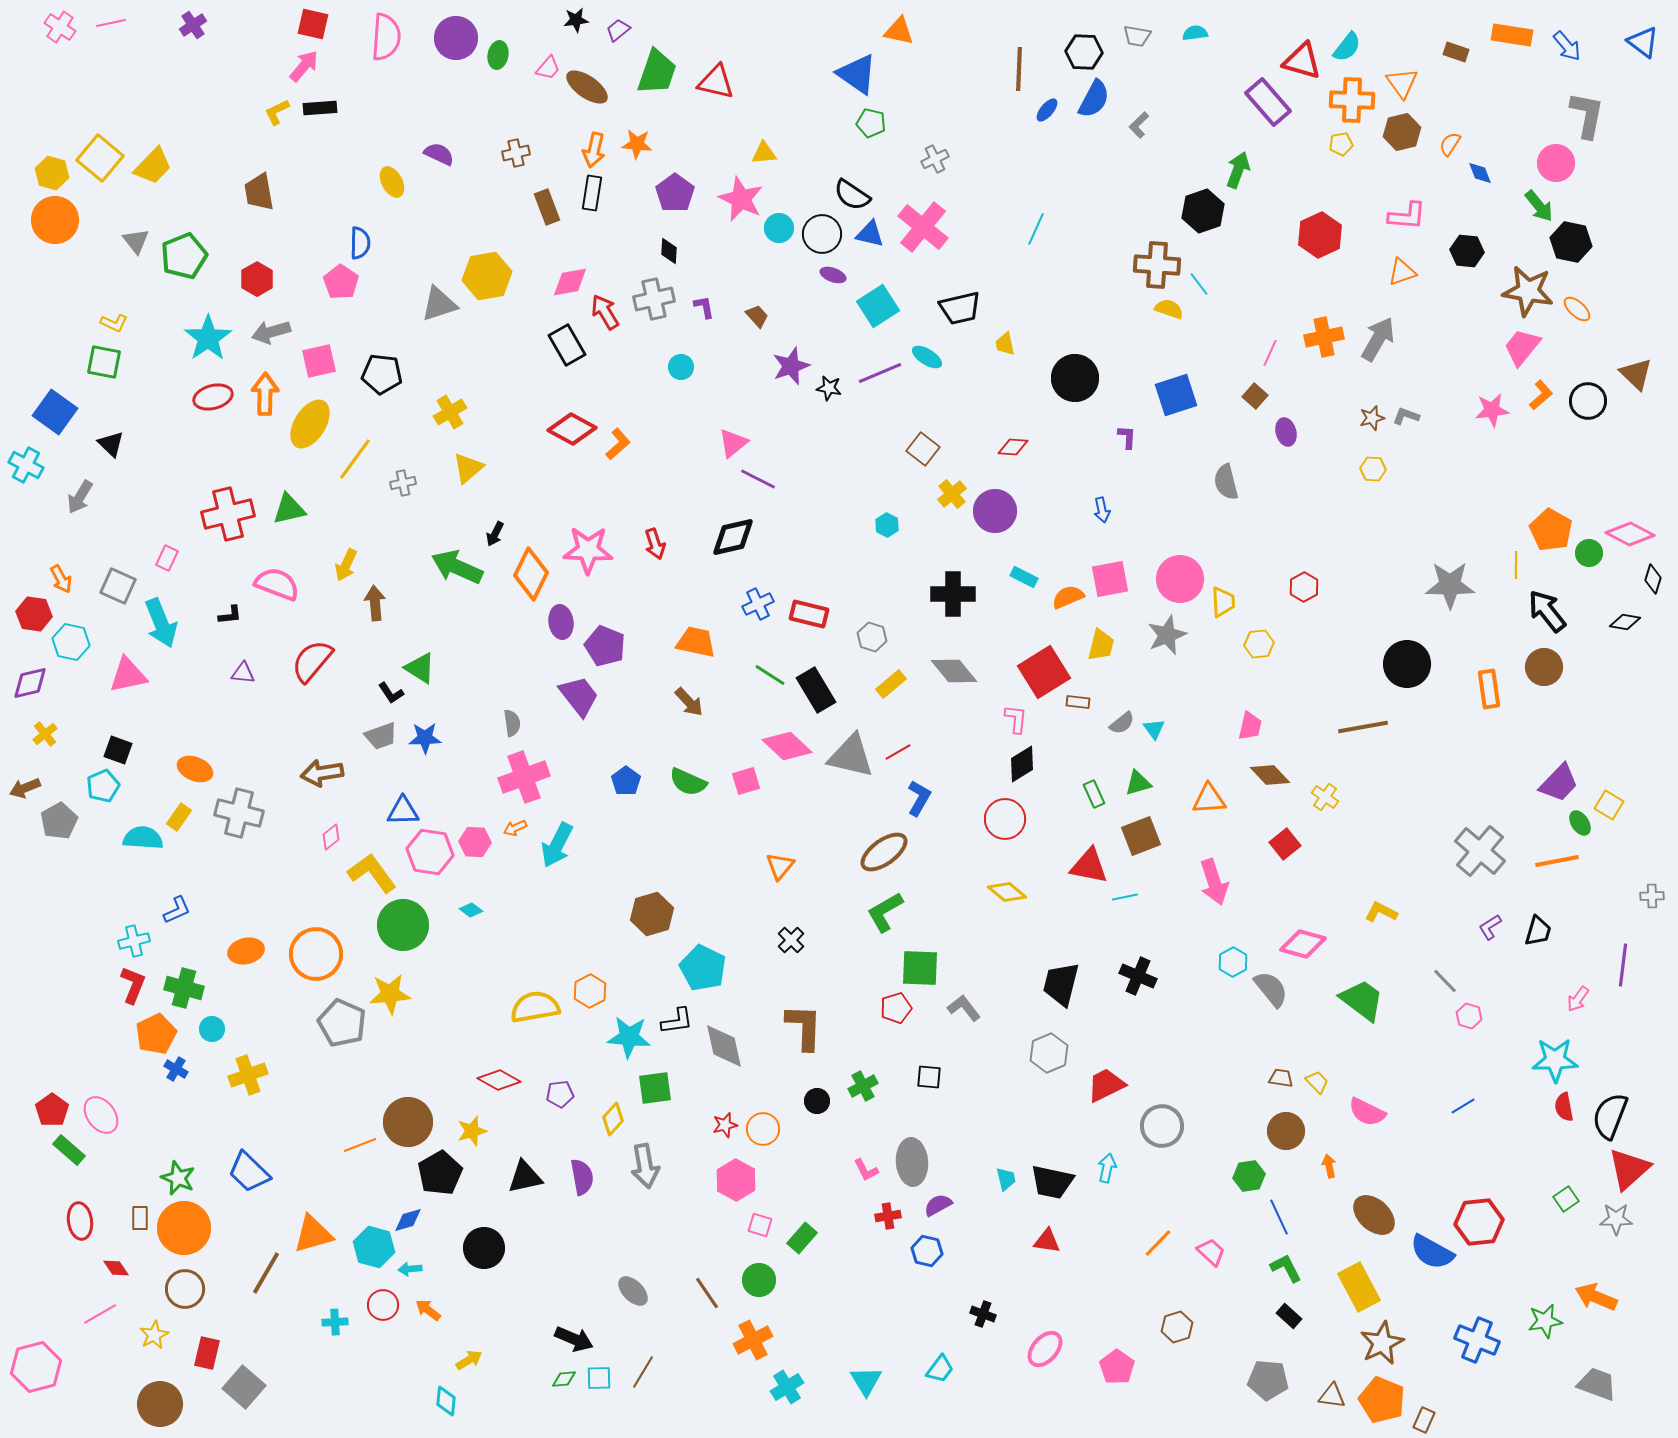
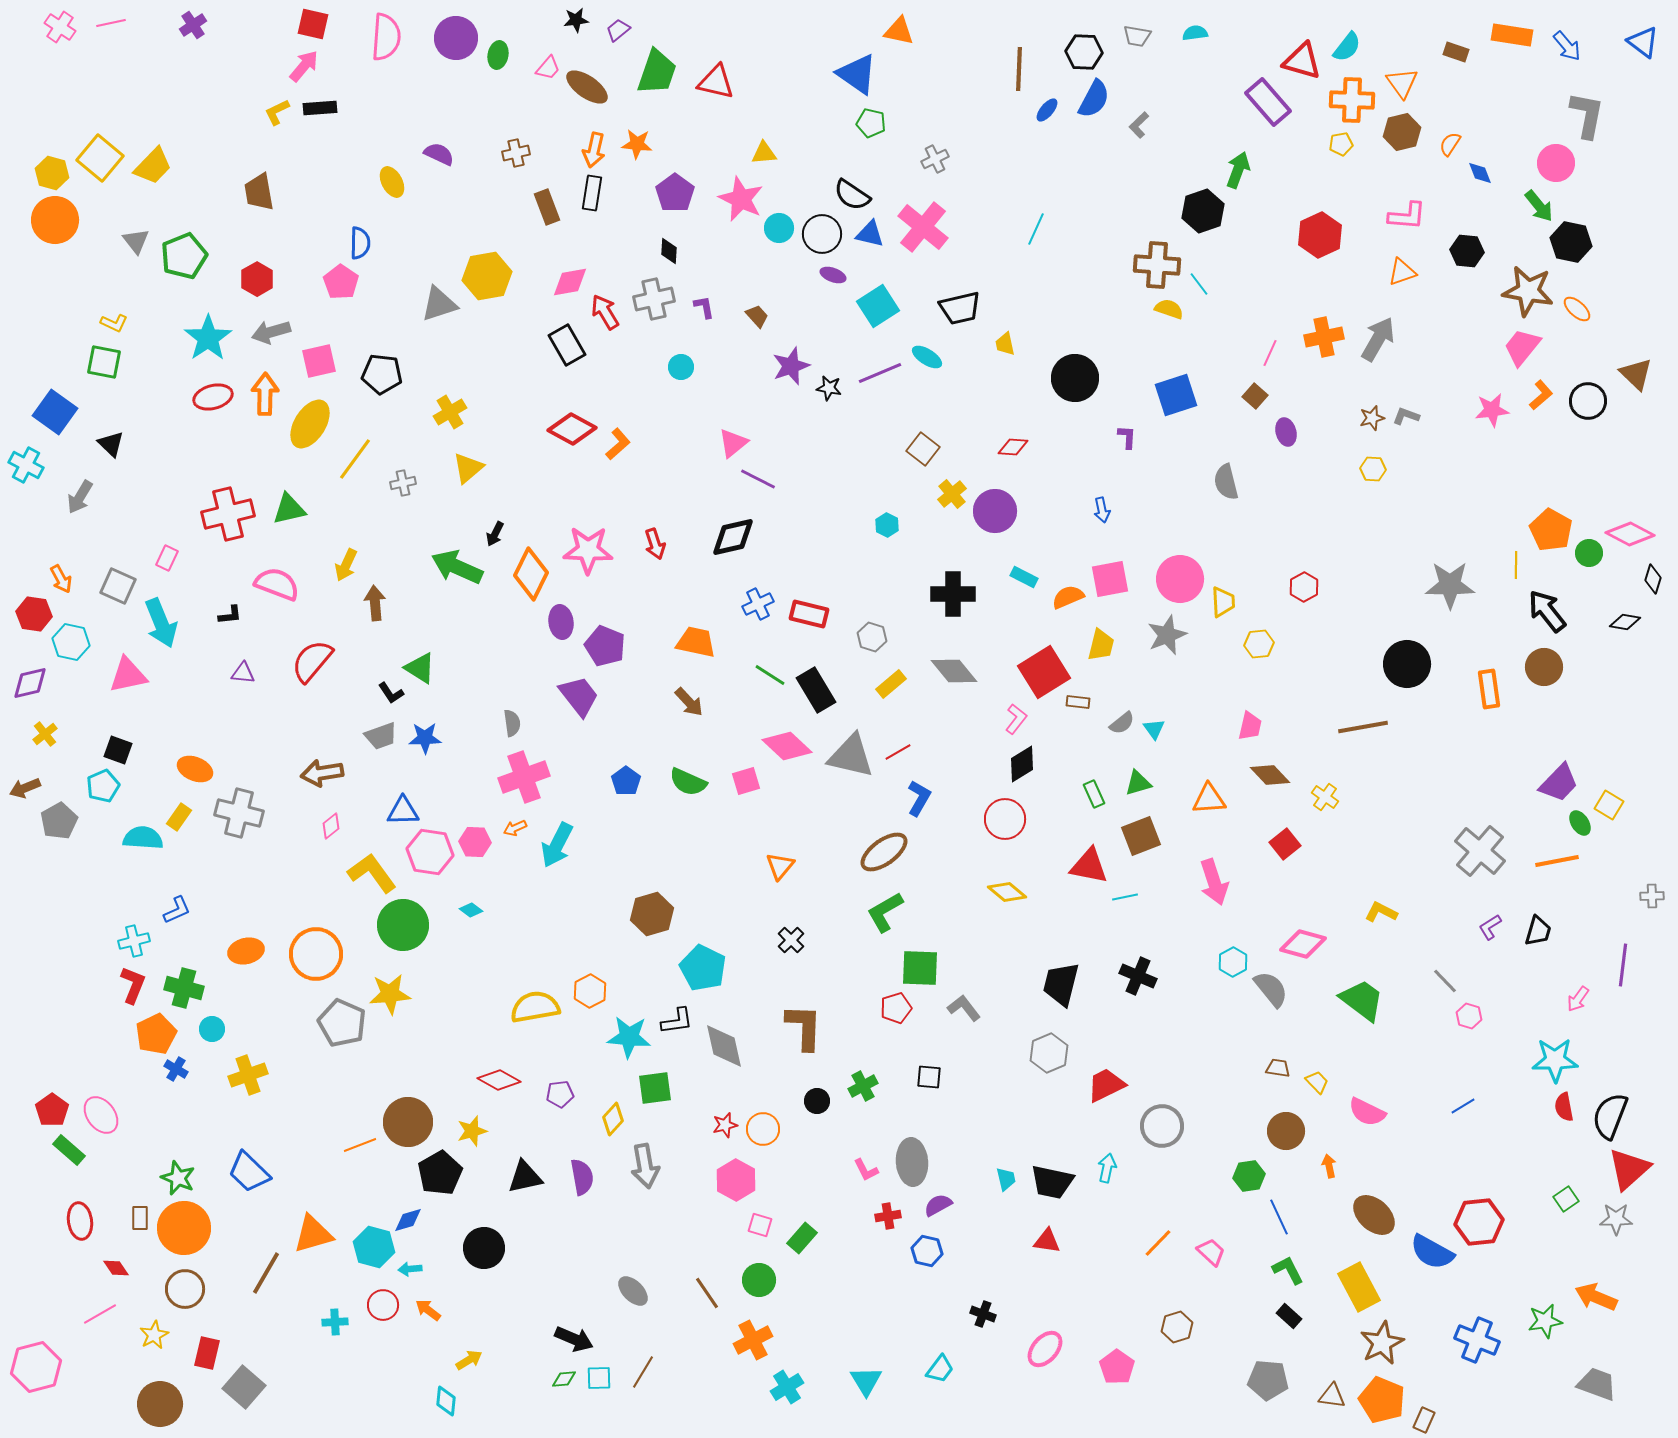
pink L-shape at (1016, 719): rotated 32 degrees clockwise
pink diamond at (331, 837): moved 11 px up
brown trapezoid at (1281, 1078): moved 3 px left, 10 px up
green L-shape at (1286, 1268): moved 2 px right, 2 px down
